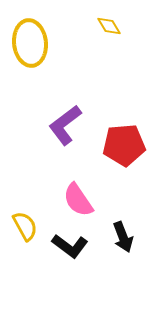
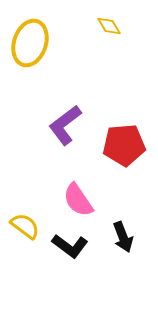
yellow ellipse: rotated 24 degrees clockwise
yellow semicircle: rotated 24 degrees counterclockwise
